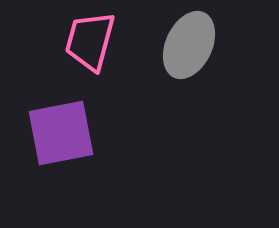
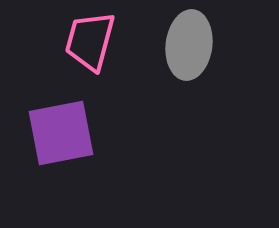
gray ellipse: rotated 18 degrees counterclockwise
